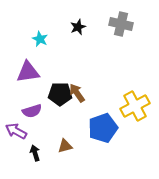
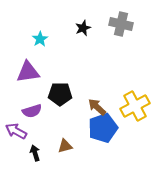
black star: moved 5 px right, 1 px down
cyan star: rotated 14 degrees clockwise
brown arrow: moved 20 px right, 14 px down; rotated 12 degrees counterclockwise
